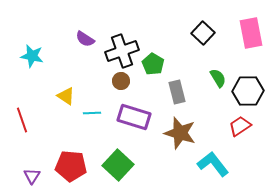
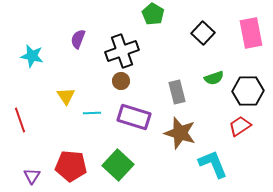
purple semicircle: moved 7 px left; rotated 78 degrees clockwise
green pentagon: moved 50 px up
green semicircle: moved 4 px left; rotated 102 degrees clockwise
yellow triangle: rotated 24 degrees clockwise
red line: moved 2 px left
cyan L-shape: rotated 16 degrees clockwise
